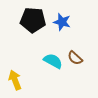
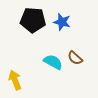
cyan semicircle: moved 1 px down
